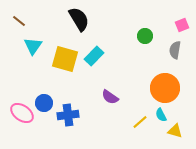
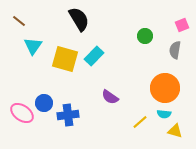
cyan semicircle: moved 3 px right, 1 px up; rotated 56 degrees counterclockwise
